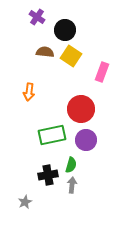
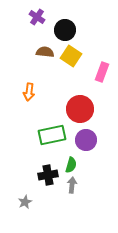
red circle: moved 1 px left
